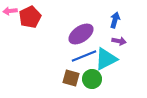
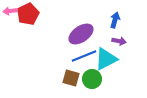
red pentagon: moved 2 px left, 3 px up
